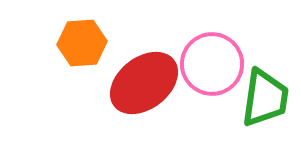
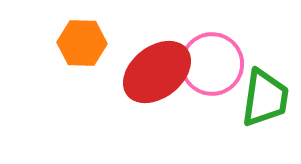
orange hexagon: rotated 6 degrees clockwise
red ellipse: moved 13 px right, 11 px up
